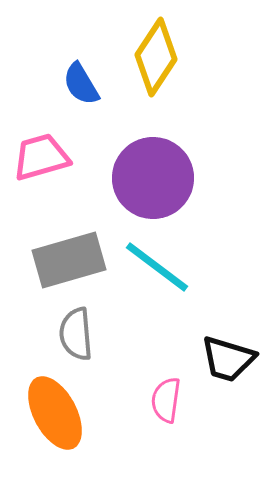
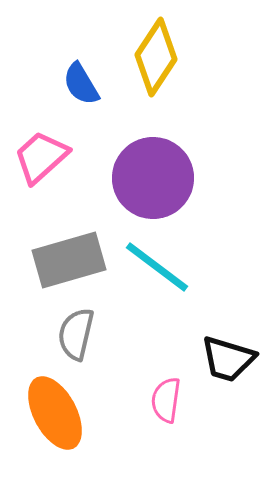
pink trapezoid: rotated 26 degrees counterclockwise
gray semicircle: rotated 18 degrees clockwise
